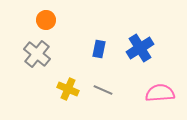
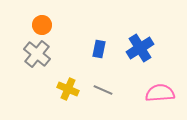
orange circle: moved 4 px left, 5 px down
